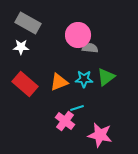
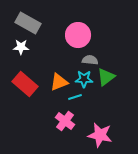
gray semicircle: moved 12 px down
cyan line: moved 2 px left, 11 px up
